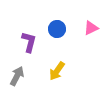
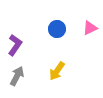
pink triangle: moved 1 px left
purple L-shape: moved 14 px left, 3 px down; rotated 20 degrees clockwise
